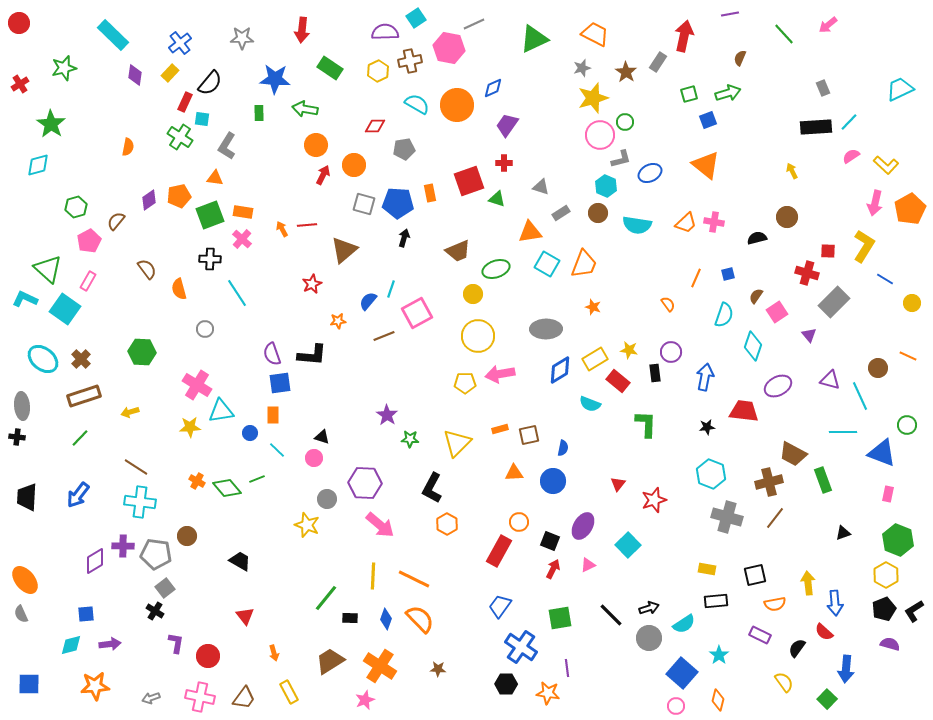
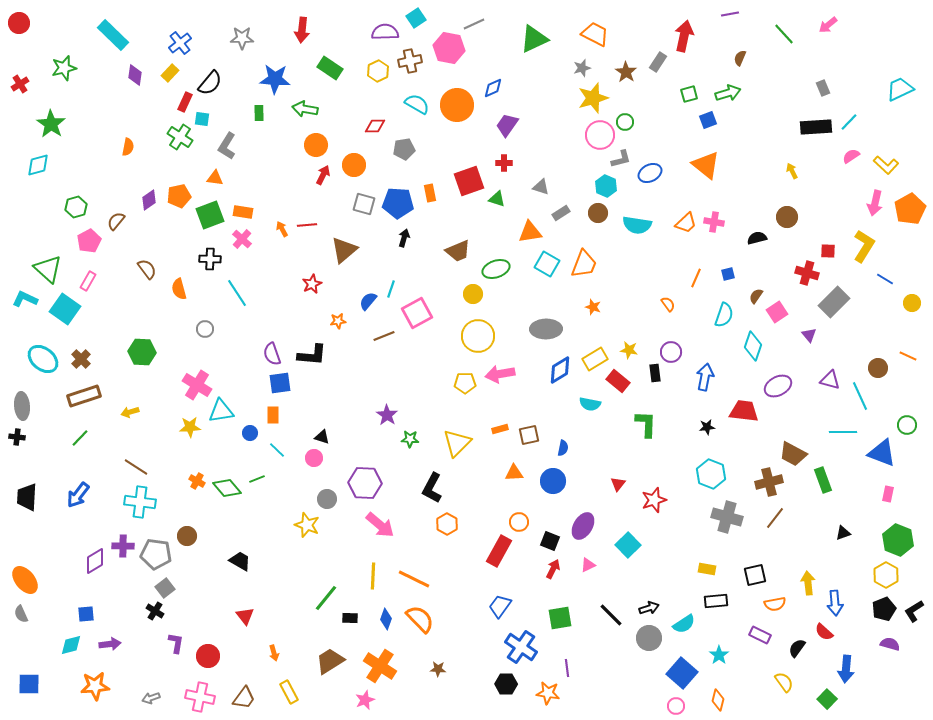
cyan semicircle at (590, 404): rotated 10 degrees counterclockwise
